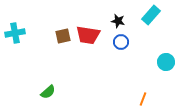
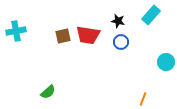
cyan cross: moved 1 px right, 2 px up
